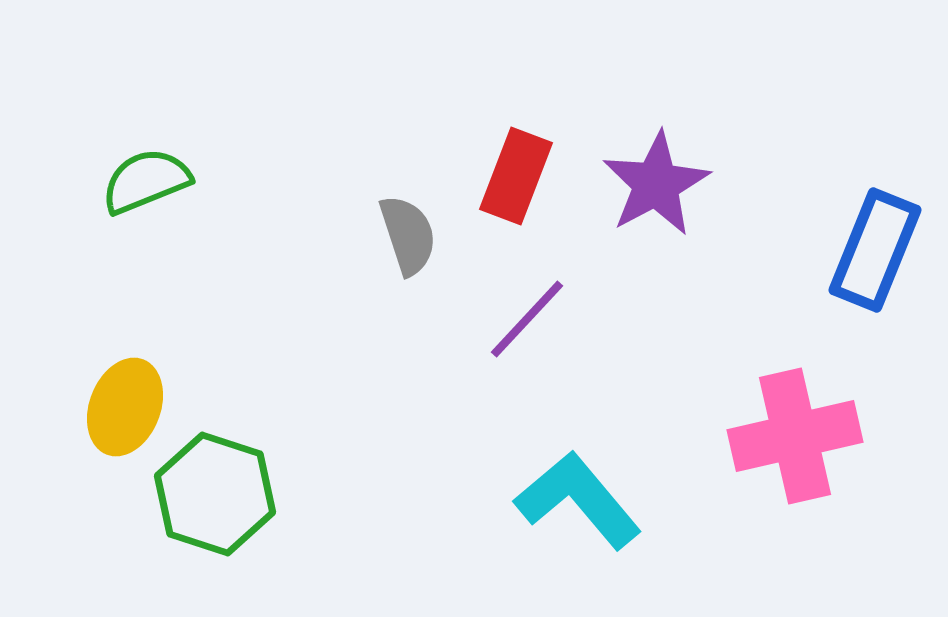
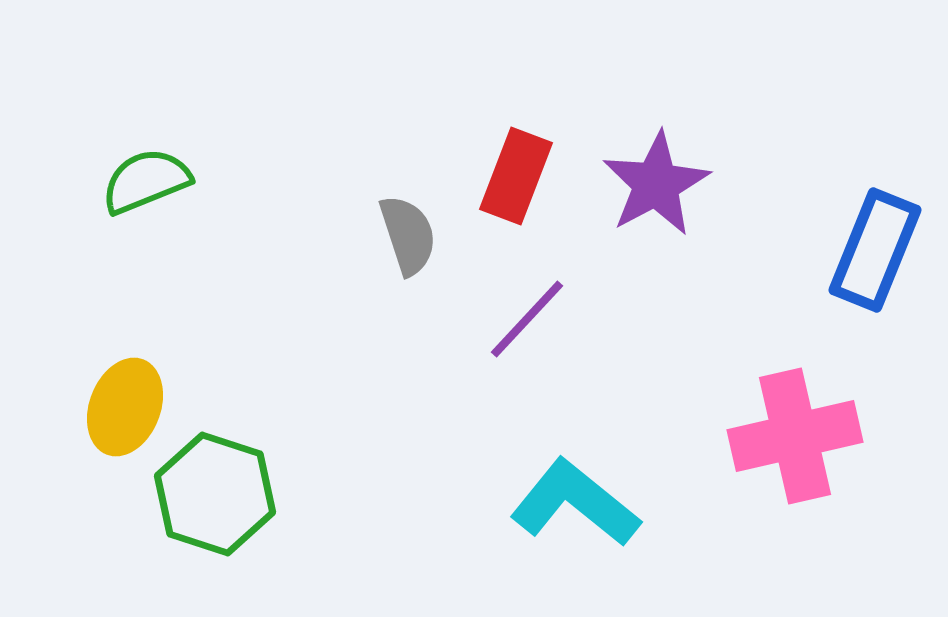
cyan L-shape: moved 3 px left, 3 px down; rotated 11 degrees counterclockwise
